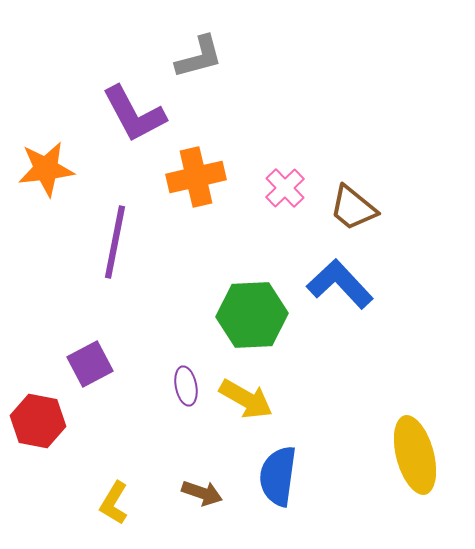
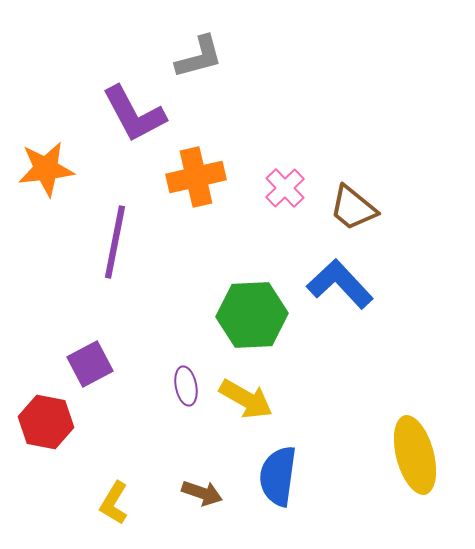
red hexagon: moved 8 px right, 1 px down
